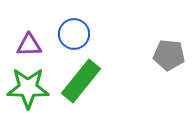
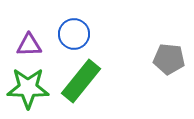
gray pentagon: moved 4 px down
